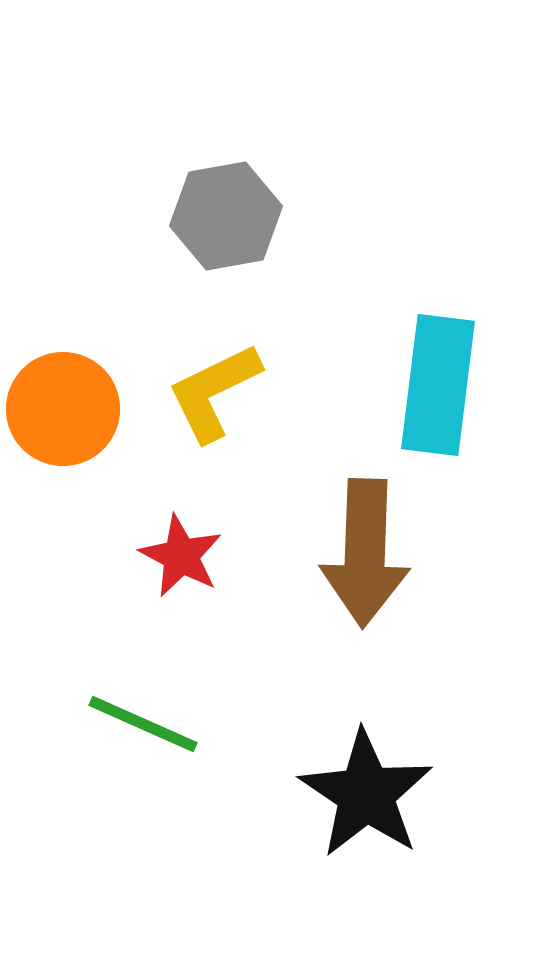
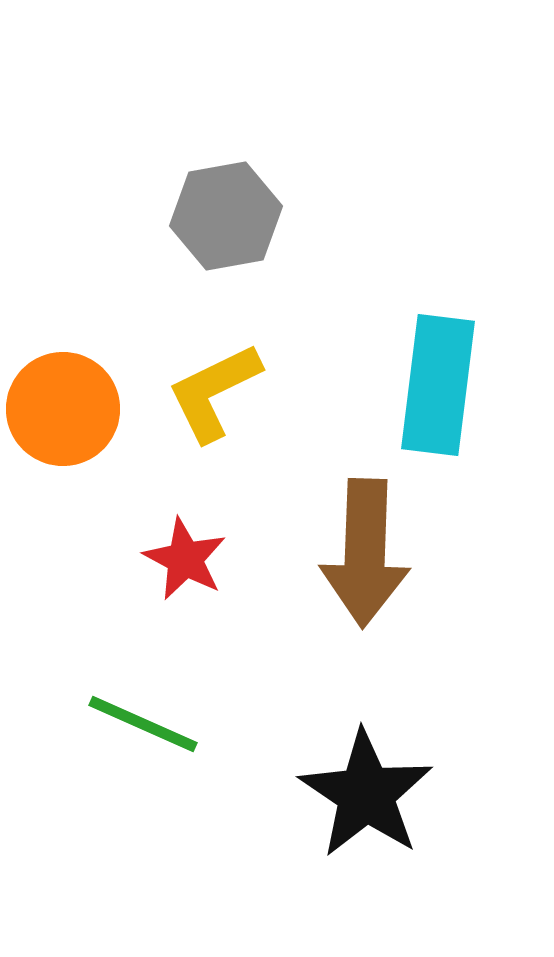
red star: moved 4 px right, 3 px down
